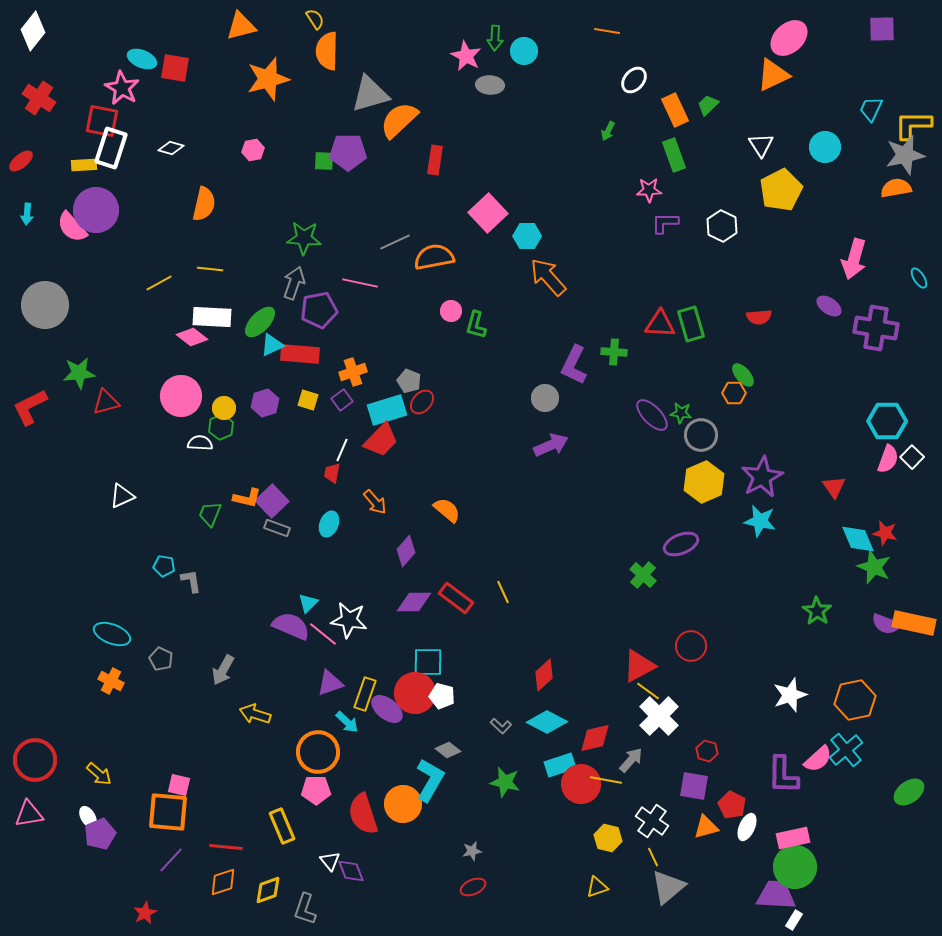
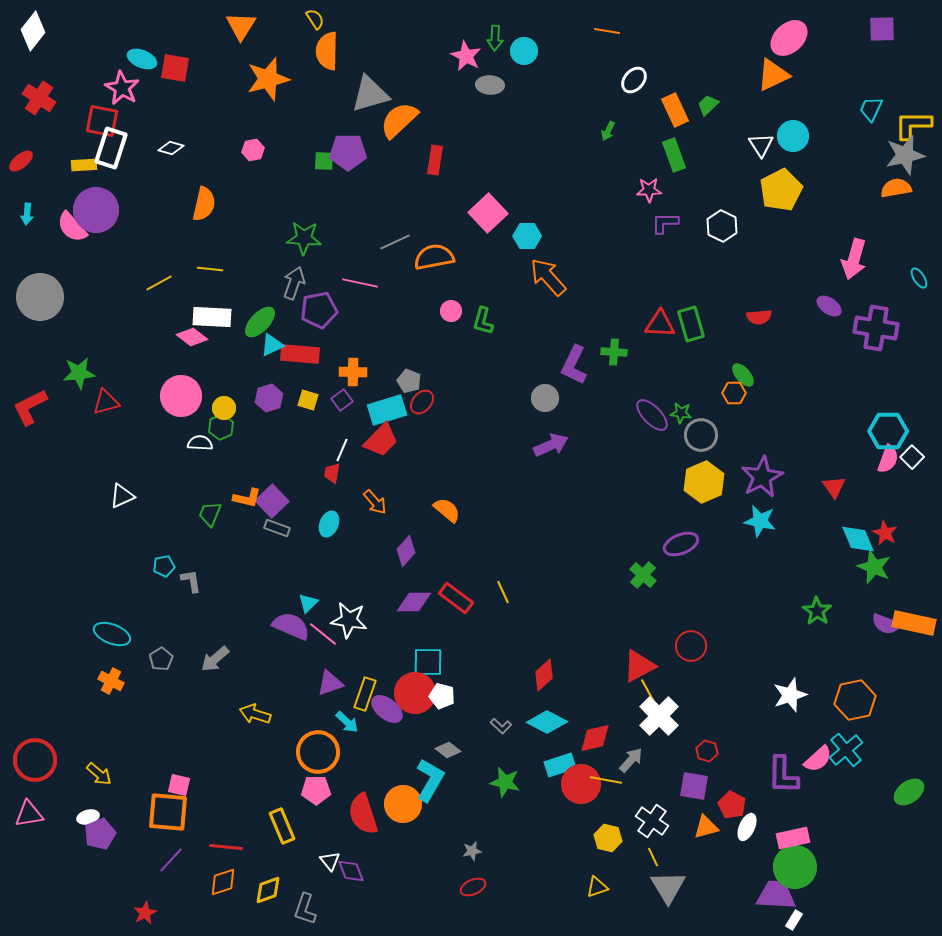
orange triangle at (241, 26): rotated 44 degrees counterclockwise
cyan circle at (825, 147): moved 32 px left, 11 px up
gray circle at (45, 305): moved 5 px left, 8 px up
green L-shape at (476, 325): moved 7 px right, 4 px up
orange cross at (353, 372): rotated 20 degrees clockwise
purple hexagon at (265, 403): moved 4 px right, 5 px up
cyan hexagon at (887, 421): moved 1 px right, 10 px down
red star at (885, 533): rotated 15 degrees clockwise
cyan pentagon at (164, 566): rotated 20 degrees counterclockwise
gray pentagon at (161, 659): rotated 15 degrees clockwise
gray arrow at (223, 670): moved 8 px left, 11 px up; rotated 20 degrees clockwise
yellow line at (648, 691): rotated 25 degrees clockwise
white ellipse at (88, 817): rotated 75 degrees counterclockwise
gray triangle at (668, 887): rotated 21 degrees counterclockwise
